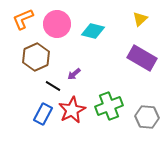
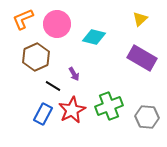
cyan diamond: moved 1 px right, 6 px down
purple arrow: rotated 80 degrees counterclockwise
